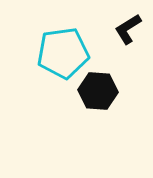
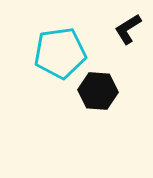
cyan pentagon: moved 3 px left
